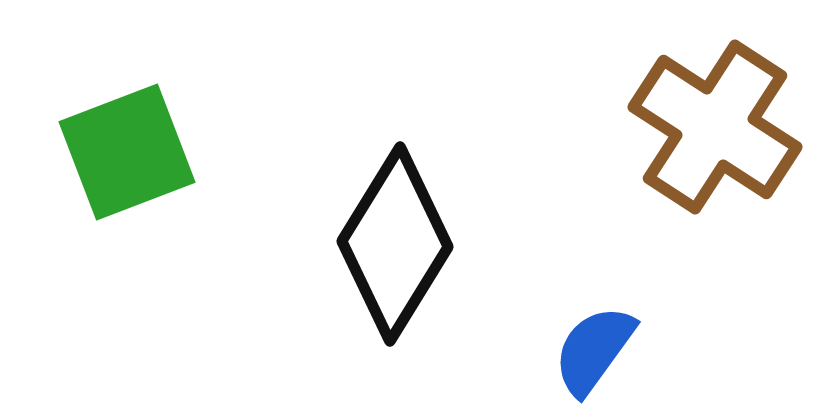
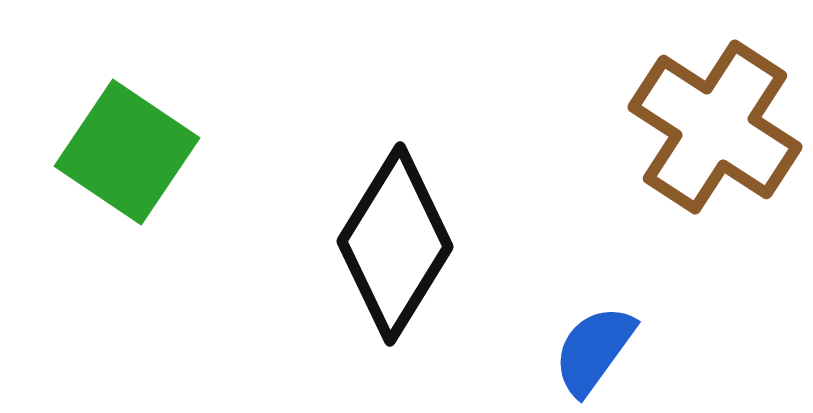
green square: rotated 35 degrees counterclockwise
